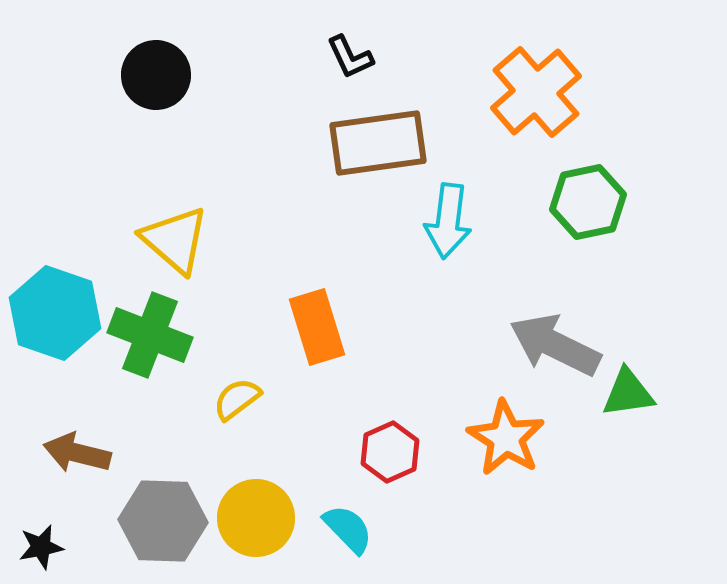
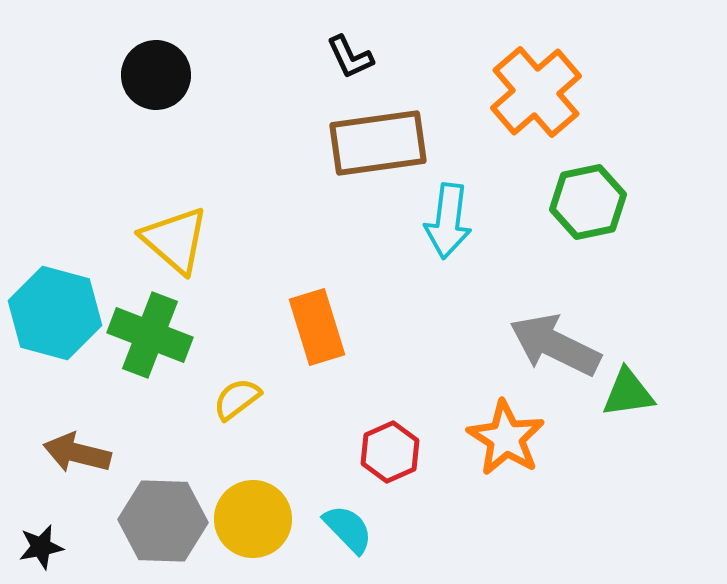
cyan hexagon: rotated 4 degrees counterclockwise
yellow circle: moved 3 px left, 1 px down
